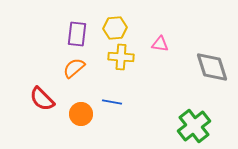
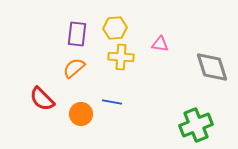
green cross: moved 2 px right, 1 px up; rotated 16 degrees clockwise
